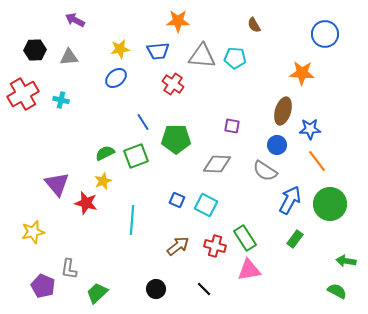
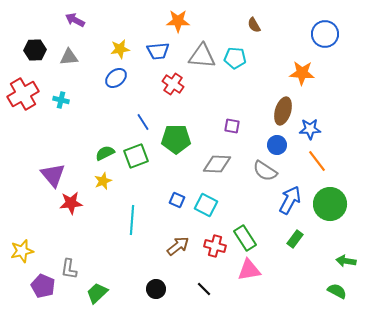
purple triangle at (57, 184): moved 4 px left, 9 px up
red star at (86, 203): moved 15 px left; rotated 20 degrees counterclockwise
yellow star at (33, 232): moved 11 px left, 19 px down
